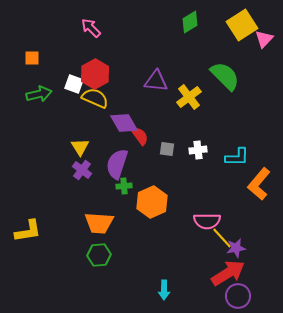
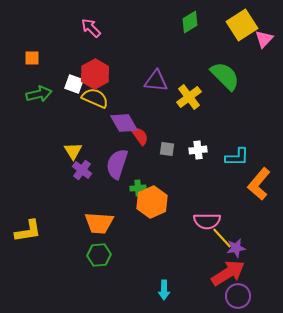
yellow triangle: moved 7 px left, 4 px down
green cross: moved 14 px right, 2 px down
